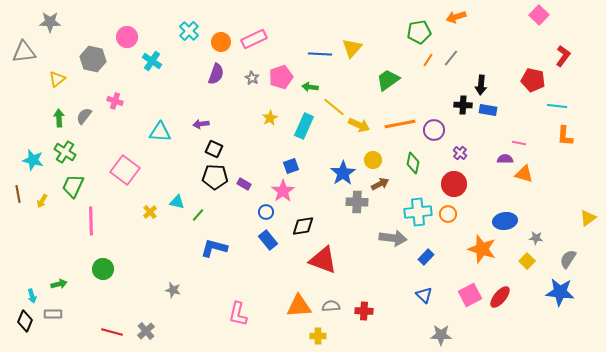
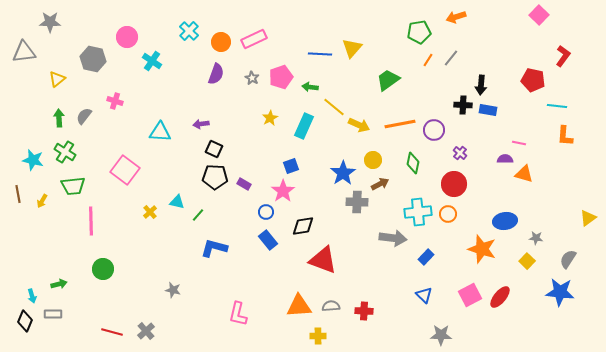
green trapezoid at (73, 186): rotated 120 degrees counterclockwise
